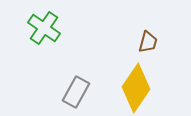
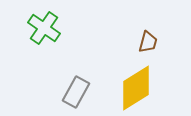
yellow diamond: rotated 24 degrees clockwise
